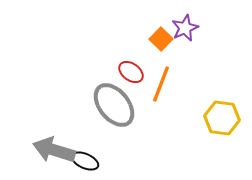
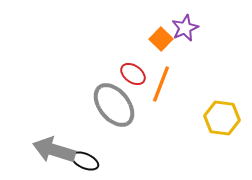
red ellipse: moved 2 px right, 2 px down
